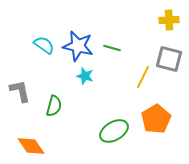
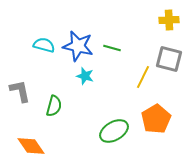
cyan semicircle: rotated 20 degrees counterclockwise
